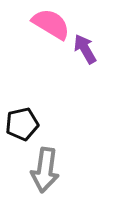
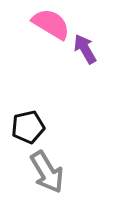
black pentagon: moved 6 px right, 3 px down
gray arrow: moved 2 px right, 2 px down; rotated 39 degrees counterclockwise
